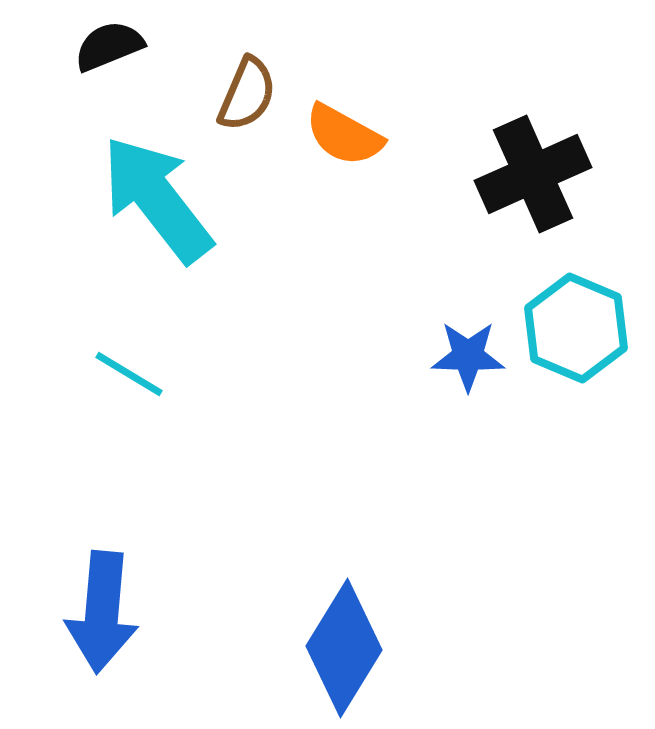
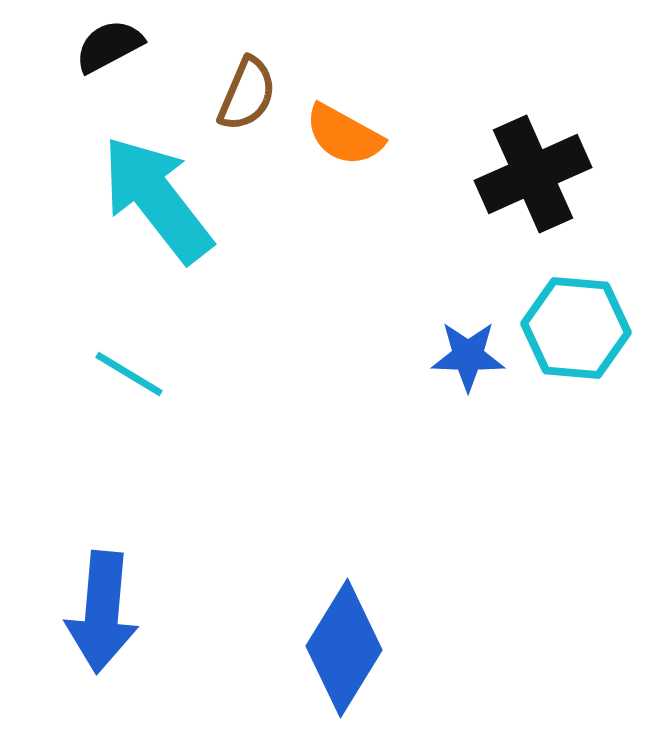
black semicircle: rotated 6 degrees counterclockwise
cyan hexagon: rotated 18 degrees counterclockwise
